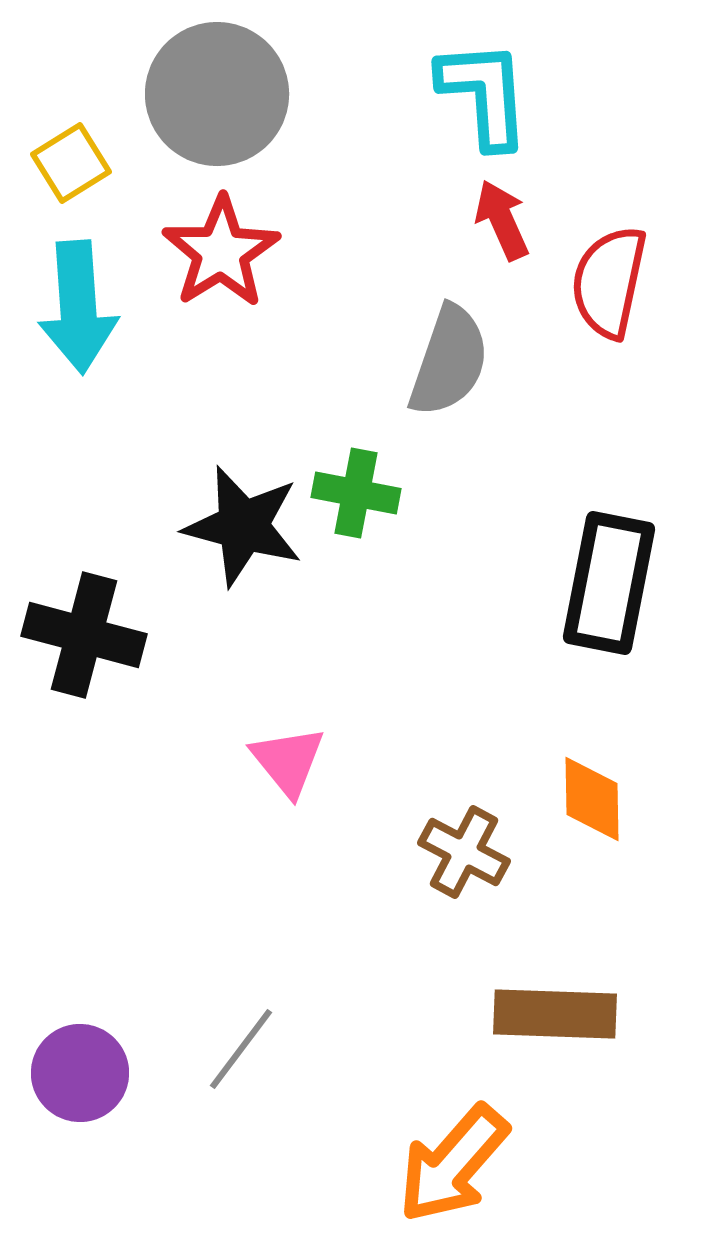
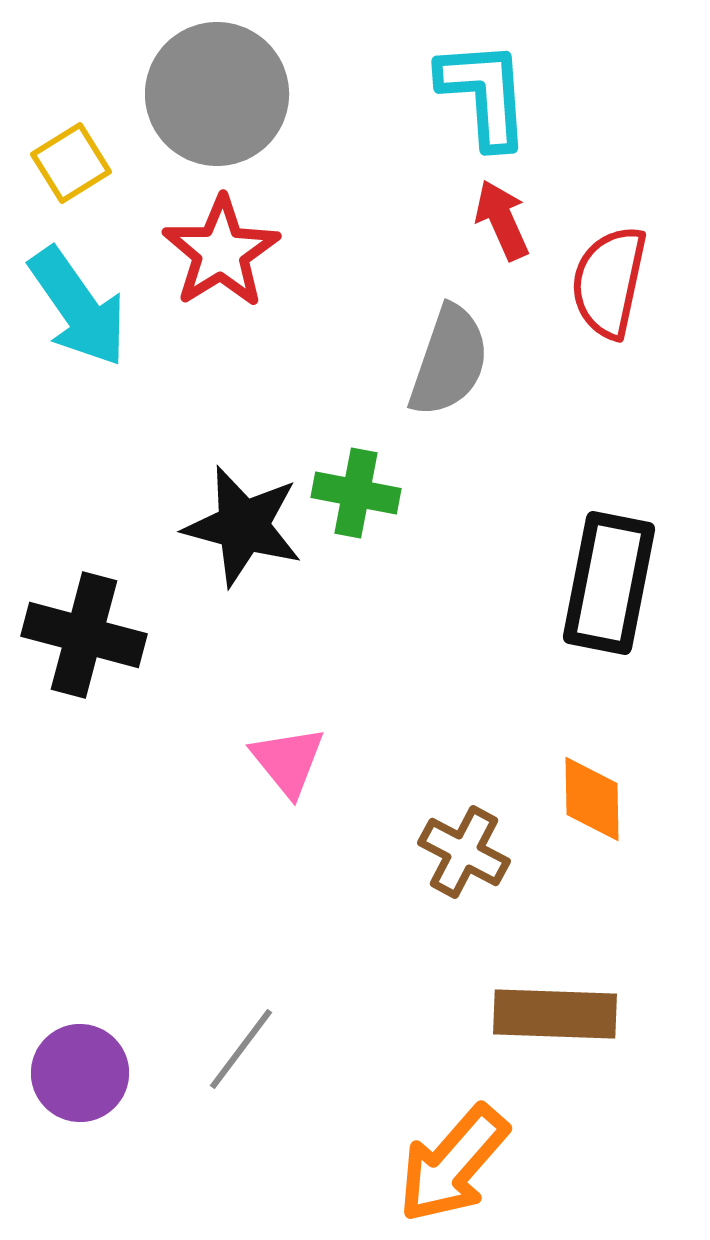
cyan arrow: rotated 31 degrees counterclockwise
